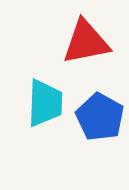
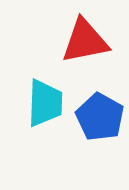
red triangle: moved 1 px left, 1 px up
